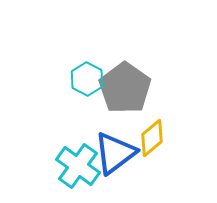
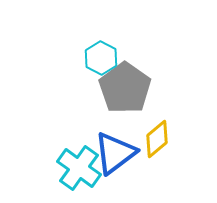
cyan hexagon: moved 14 px right, 21 px up
yellow diamond: moved 5 px right, 1 px down
cyan cross: moved 1 px right, 2 px down
